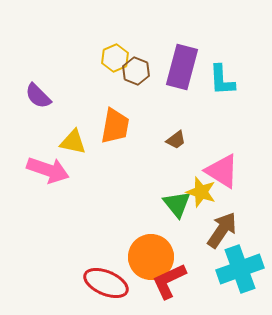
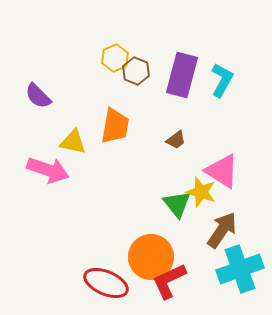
purple rectangle: moved 8 px down
cyan L-shape: rotated 148 degrees counterclockwise
